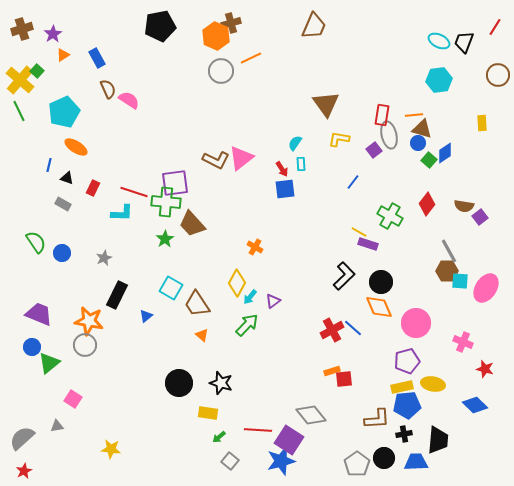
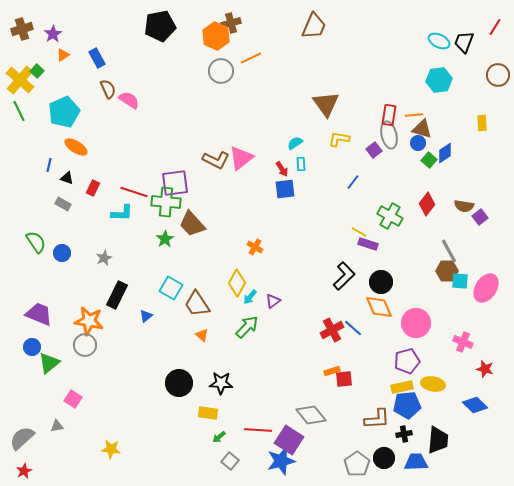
red rectangle at (382, 115): moved 7 px right
cyan semicircle at (295, 143): rotated 21 degrees clockwise
green arrow at (247, 325): moved 2 px down
black star at (221, 383): rotated 15 degrees counterclockwise
